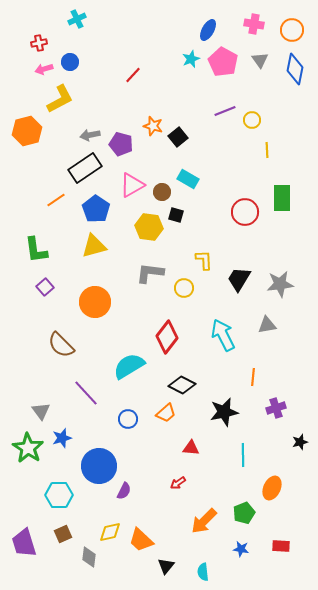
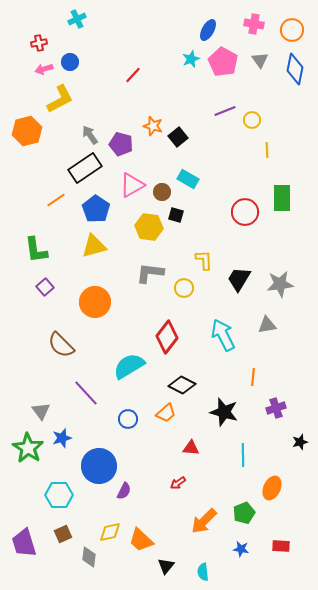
gray arrow at (90, 135): rotated 66 degrees clockwise
black star at (224, 412): rotated 28 degrees clockwise
